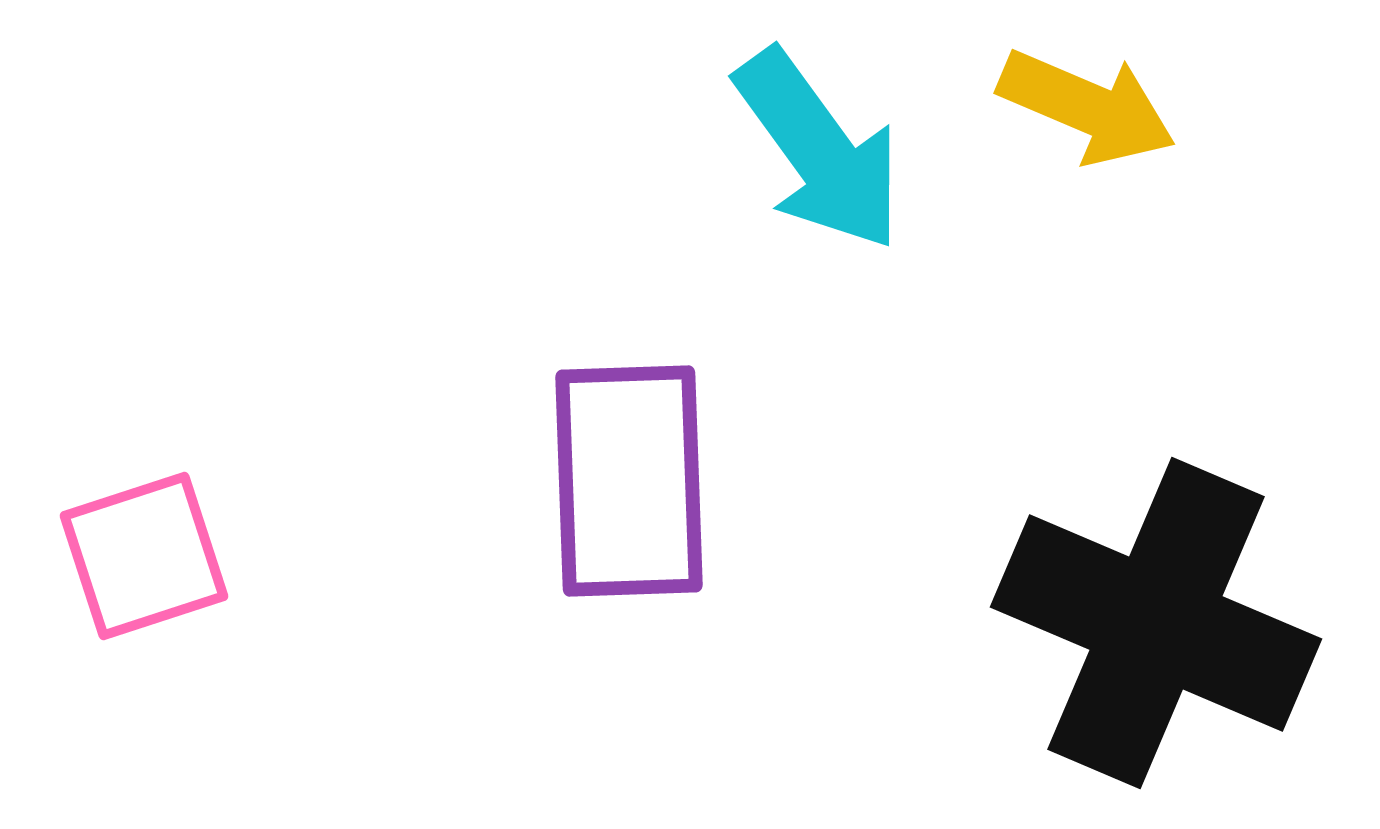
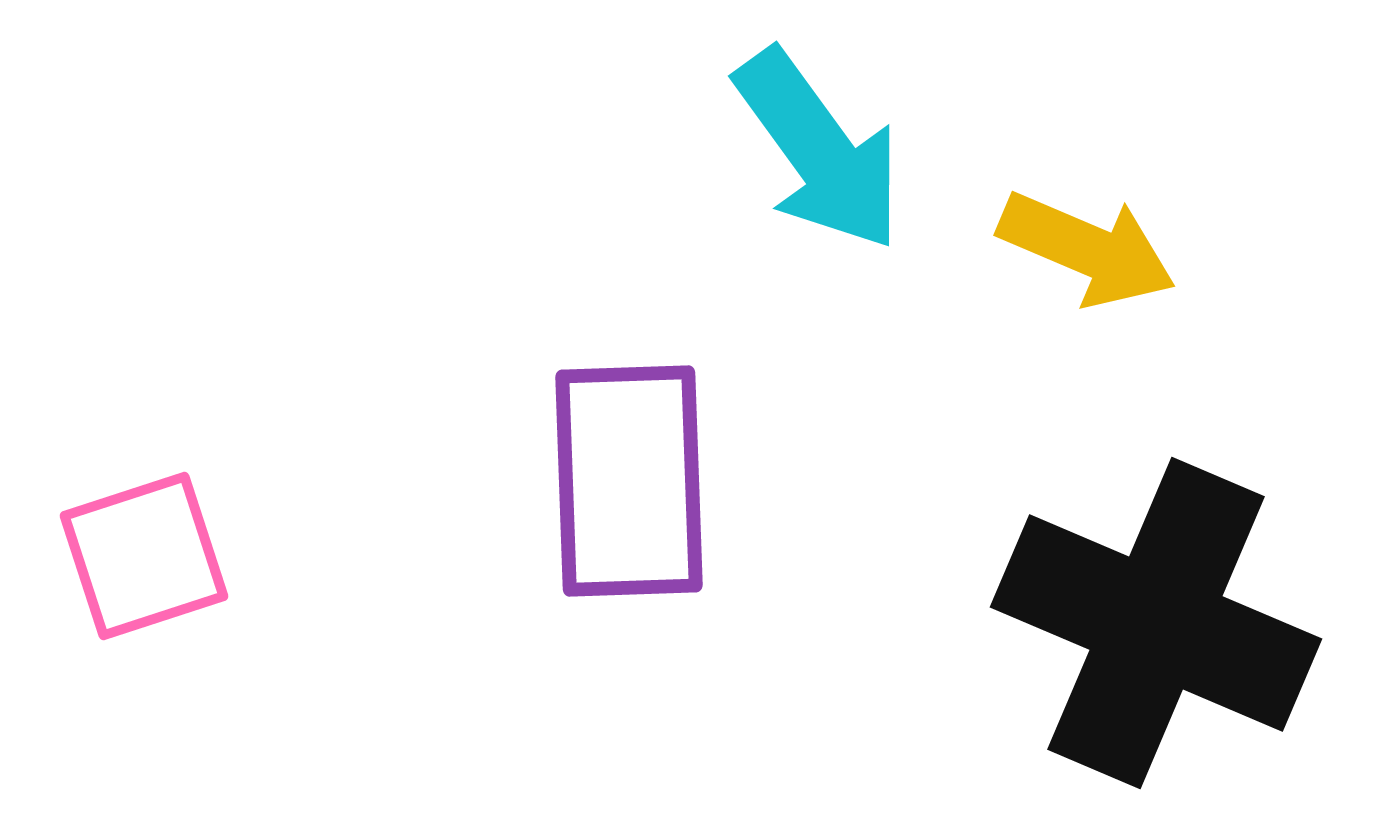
yellow arrow: moved 142 px down
